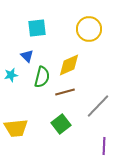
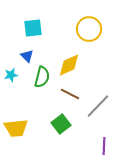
cyan square: moved 4 px left
brown line: moved 5 px right, 2 px down; rotated 42 degrees clockwise
